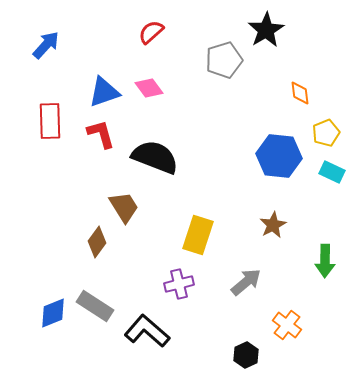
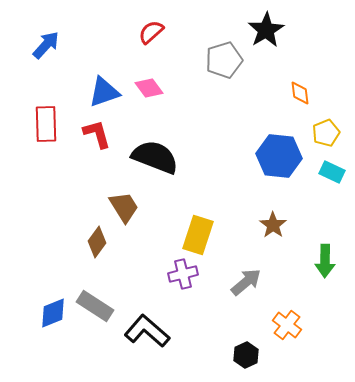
red rectangle: moved 4 px left, 3 px down
red L-shape: moved 4 px left
brown star: rotated 8 degrees counterclockwise
purple cross: moved 4 px right, 10 px up
